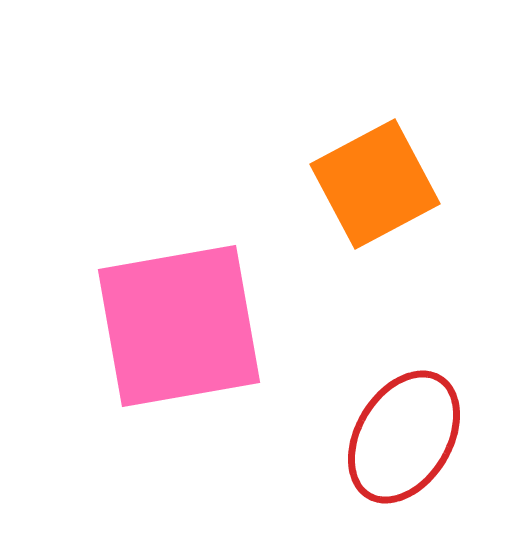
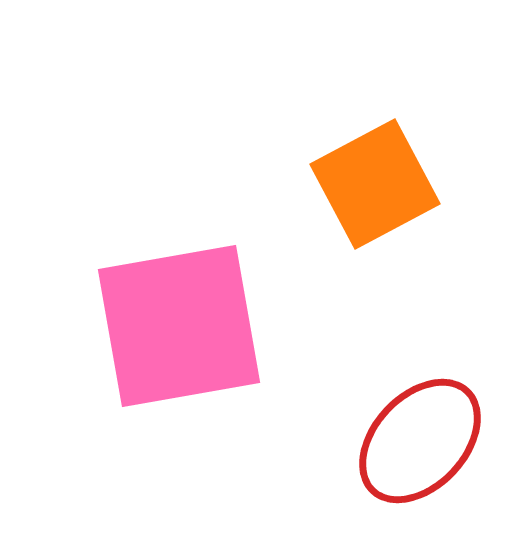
red ellipse: moved 16 px right, 4 px down; rotated 12 degrees clockwise
